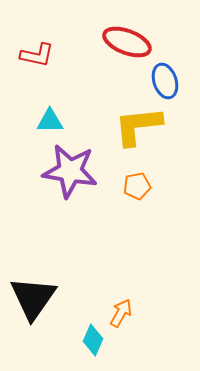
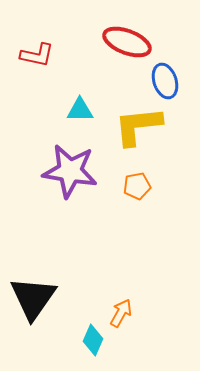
cyan triangle: moved 30 px right, 11 px up
